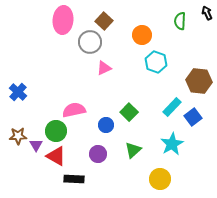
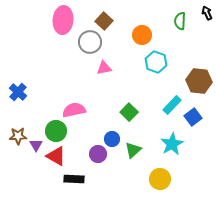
pink triangle: rotated 14 degrees clockwise
cyan rectangle: moved 2 px up
blue circle: moved 6 px right, 14 px down
